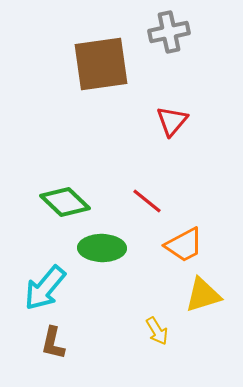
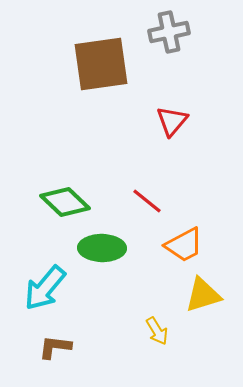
brown L-shape: moved 2 px right, 4 px down; rotated 84 degrees clockwise
